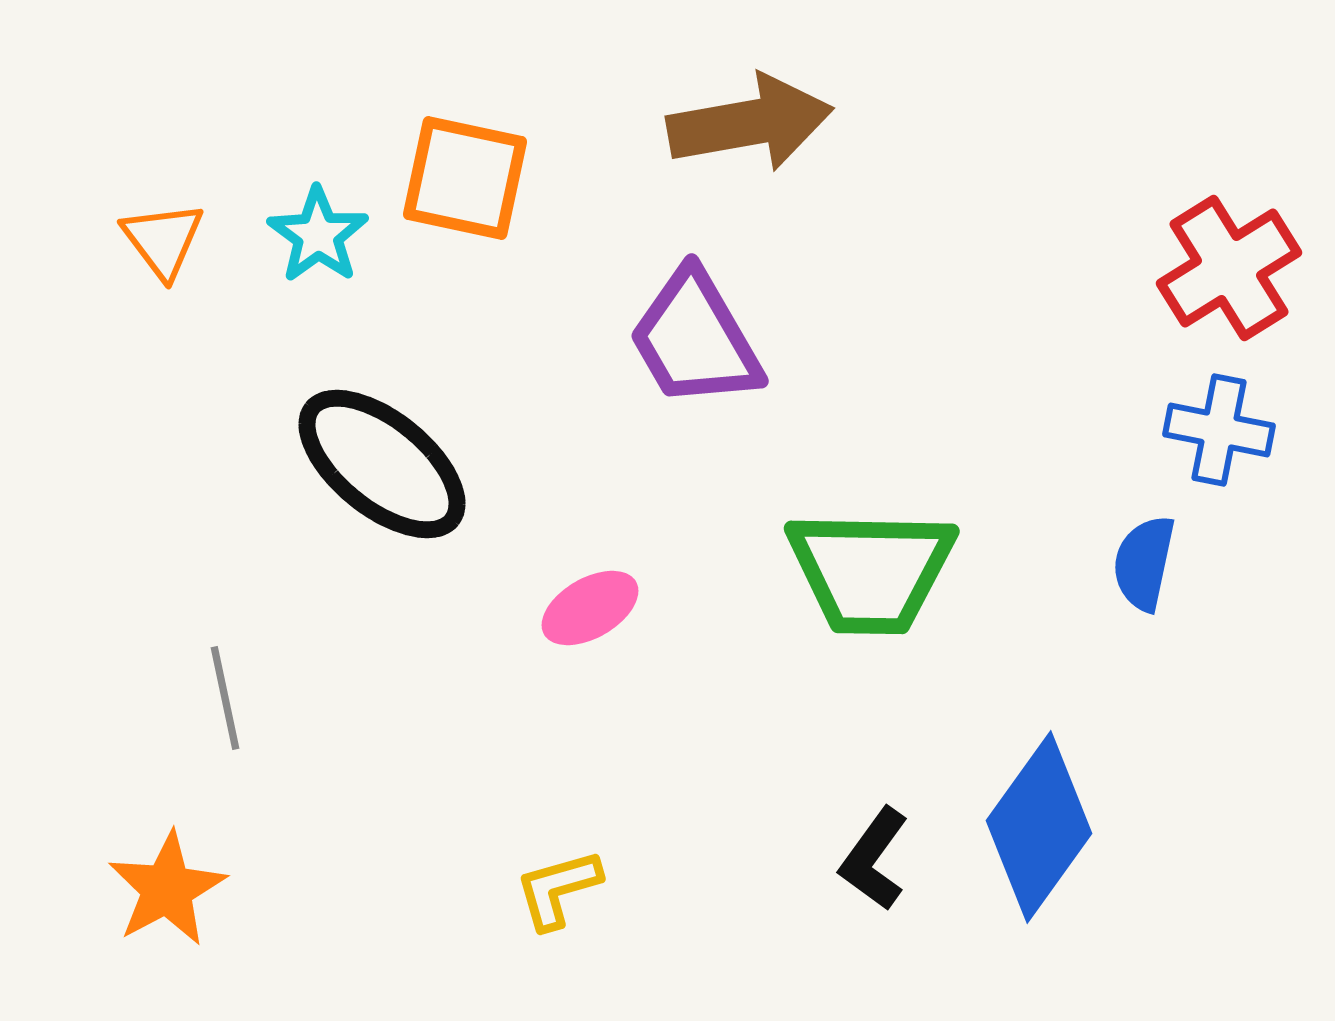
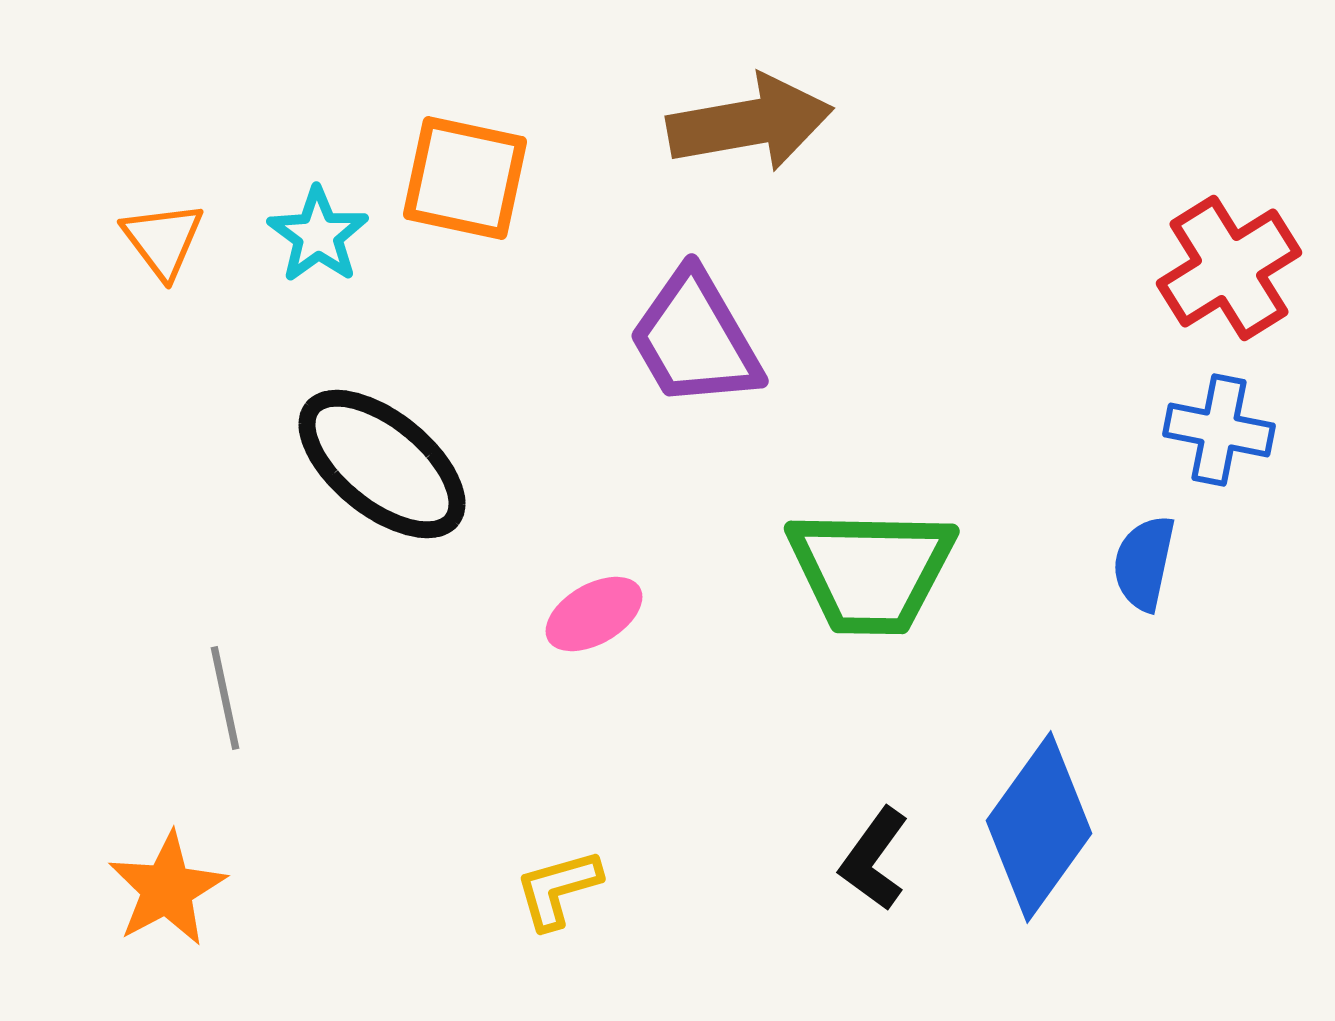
pink ellipse: moved 4 px right, 6 px down
